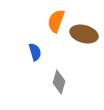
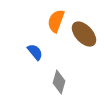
brown ellipse: rotated 32 degrees clockwise
blue semicircle: rotated 24 degrees counterclockwise
